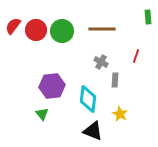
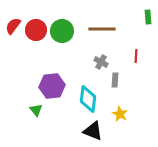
red line: rotated 16 degrees counterclockwise
green triangle: moved 6 px left, 4 px up
